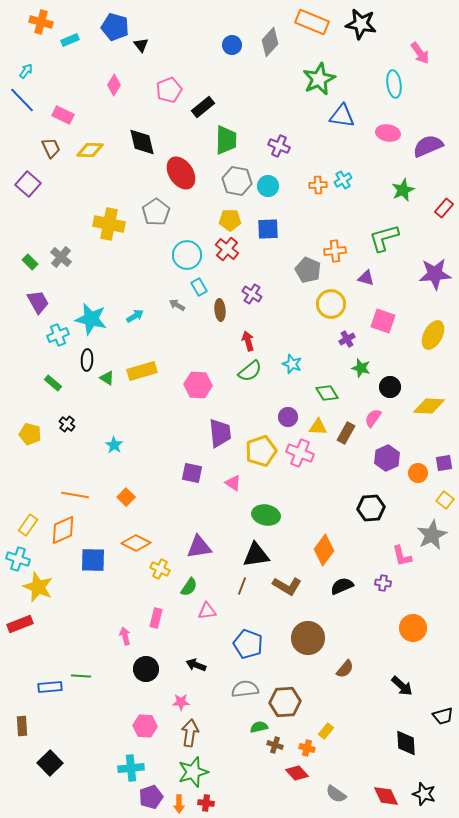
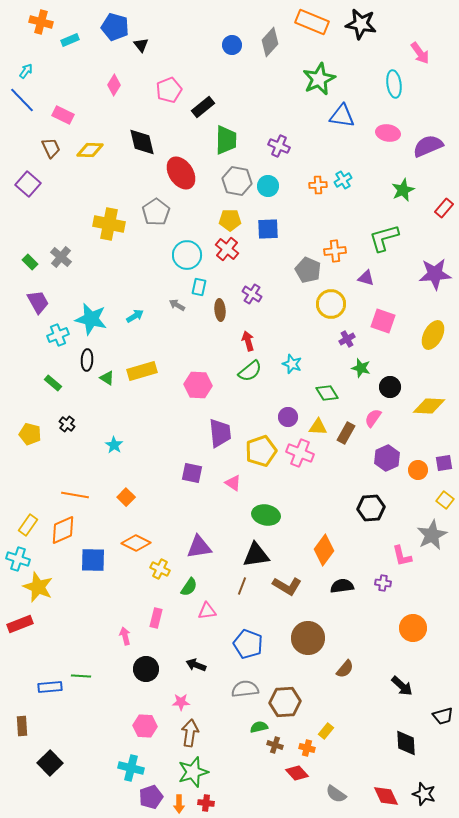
cyan rectangle at (199, 287): rotated 42 degrees clockwise
orange circle at (418, 473): moved 3 px up
black semicircle at (342, 586): rotated 15 degrees clockwise
cyan cross at (131, 768): rotated 20 degrees clockwise
